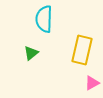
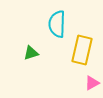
cyan semicircle: moved 13 px right, 5 px down
green triangle: rotated 21 degrees clockwise
